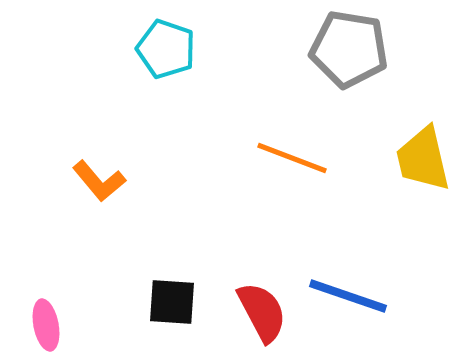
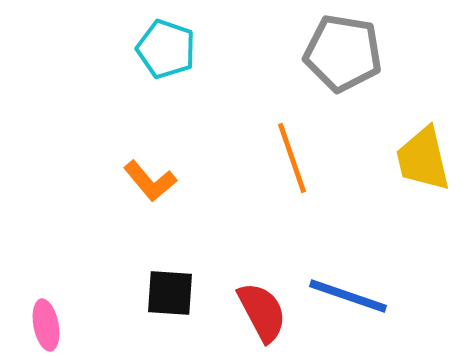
gray pentagon: moved 6 px left, 4 px down
orange line: rotated 50 degrees clockwise
orange L-shape: moved 51 px right
black square: moved 2 px left, 9 px up
